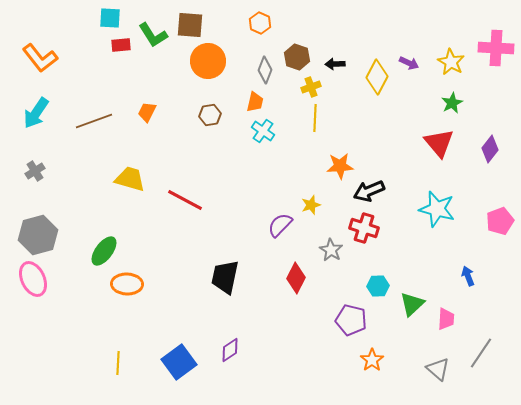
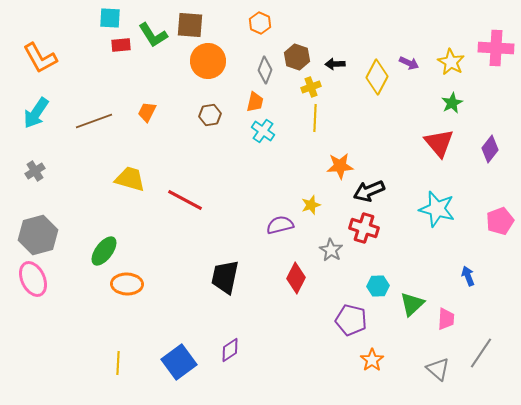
orange L-shape at (40, 58): rotated 9 degrees clockwise
purple semicircle at (280, 225): rotated 32 degrees clockwise
